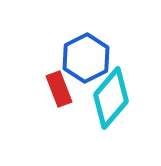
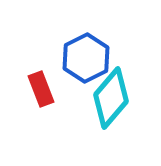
red rectangle: moved 18 px left
